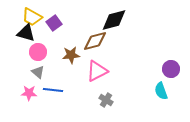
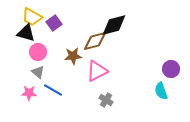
black diamond: moved 5 px down
brown star: moved 2 px right, 1 px down
blue line: rotated 24 degrees clockwise
